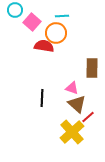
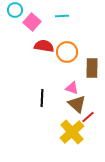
orange circle: moved 11 px right, 19 px down
